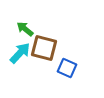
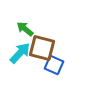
brown square: moved 2 px left
blue square: moved 13 px left, 3 px up
